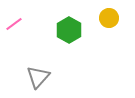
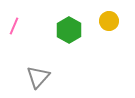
yellow circle: moved 3 px down
pink line: moved 2 px down; rotated 30 degrees counterclockwise
